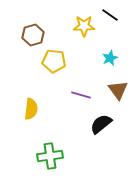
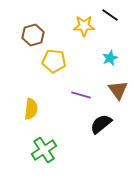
green cross: moved 6 px left, 6 px up; rotated 25 degrees counterclockwise
